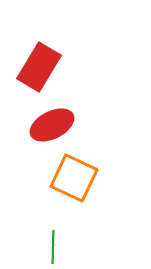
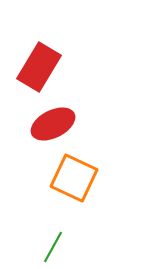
red ellipse: moved 1 px right, 1 px up
green line: rotated 28 degrees clockwise
